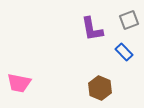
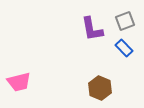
gray square: moved 4 px left, 1 px down
blue rectangle: moved 4 px up
pink trapezoid: moved 1 px up; rotated 25 degrees counterclockwise
